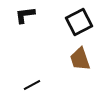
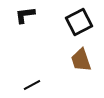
brown trapezoid: moved 1 px right, 1 px down
